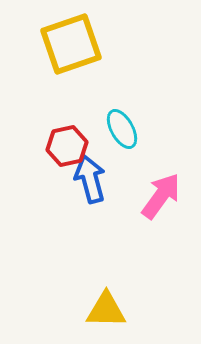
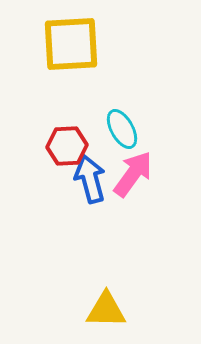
yellow square: rotated 16 degrees clockwise
red hexagon: rotated 9 degrees clockwise
pink arrow: moved 28 px left, 22 px up
